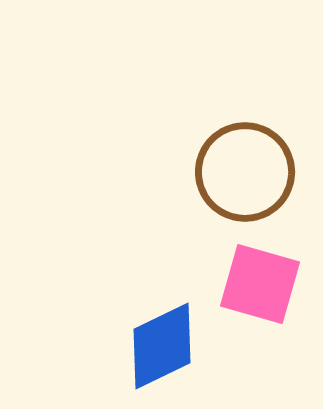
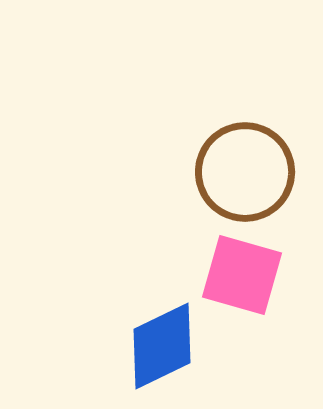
pink square: moved 18 px left, 9 px up
